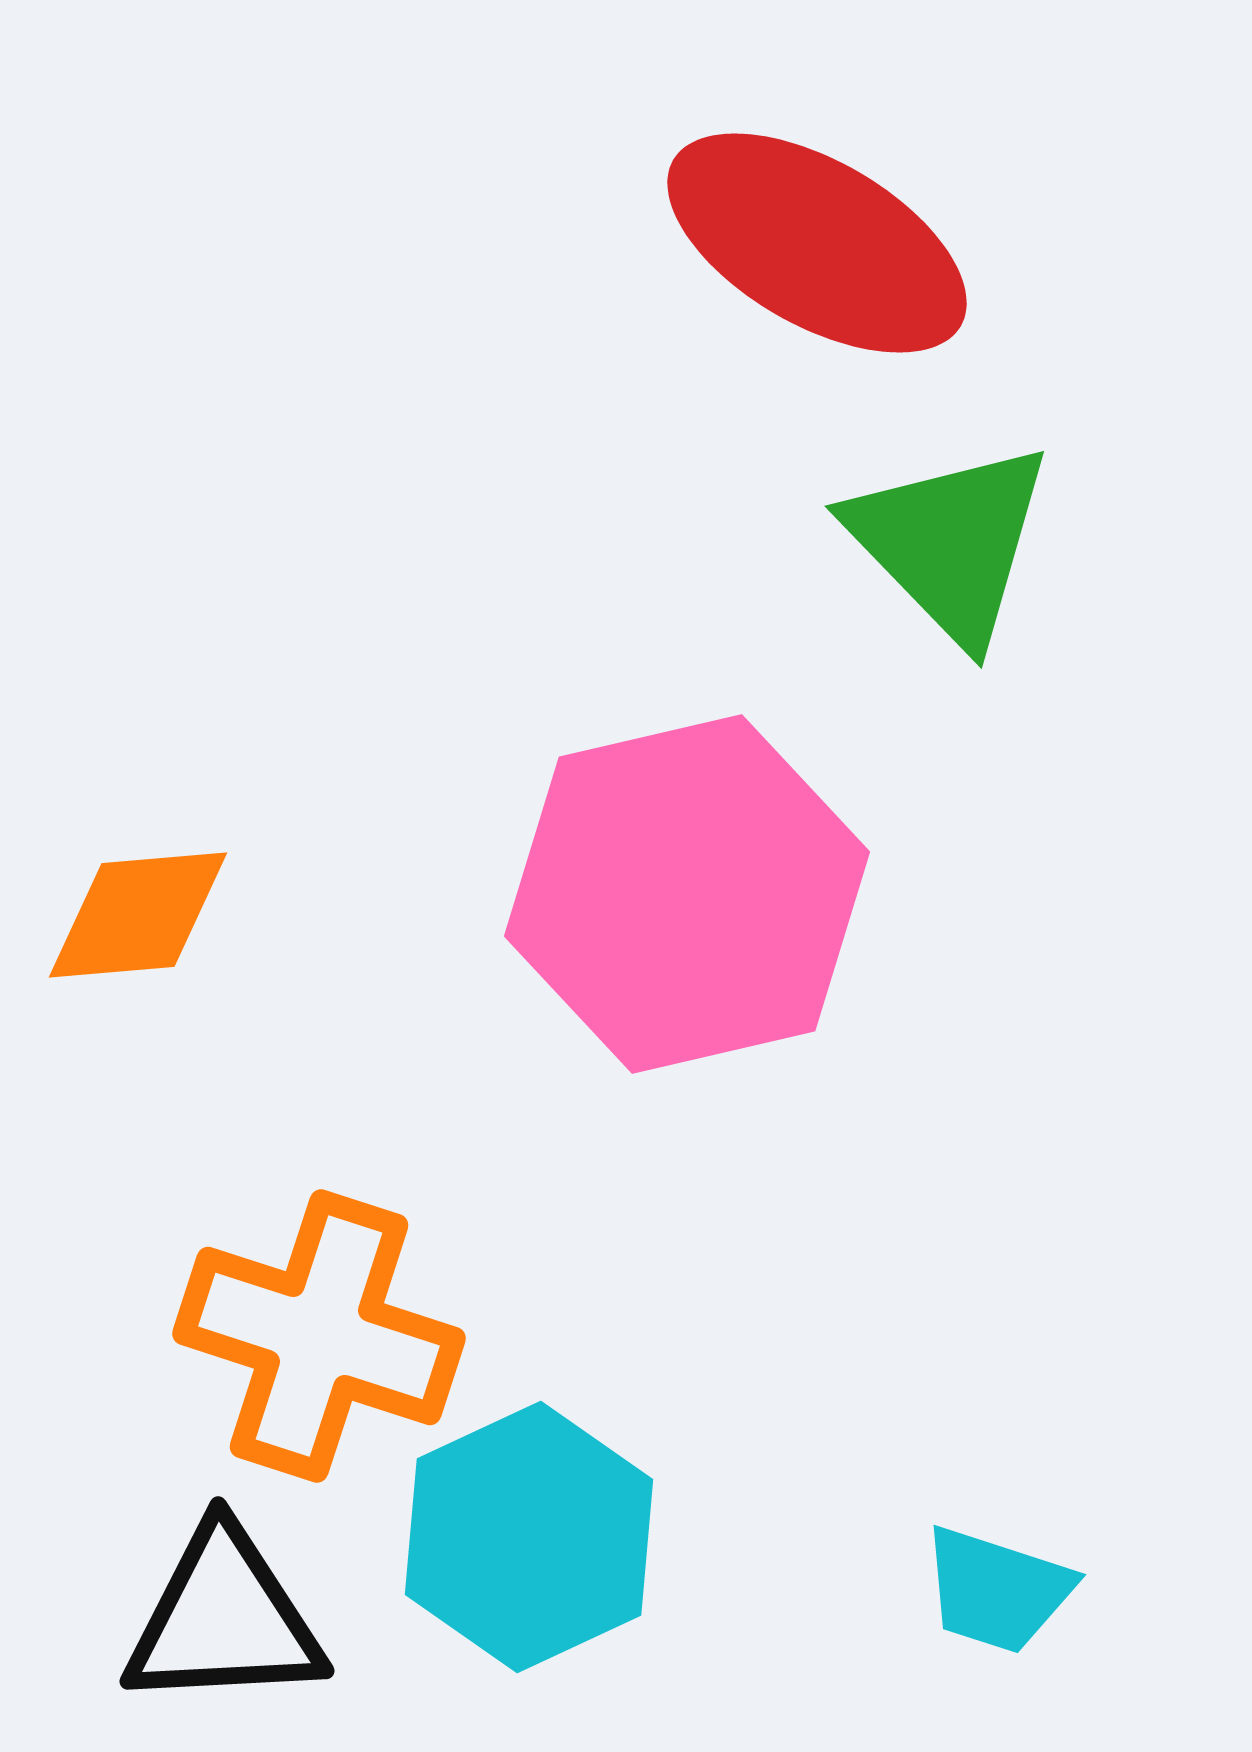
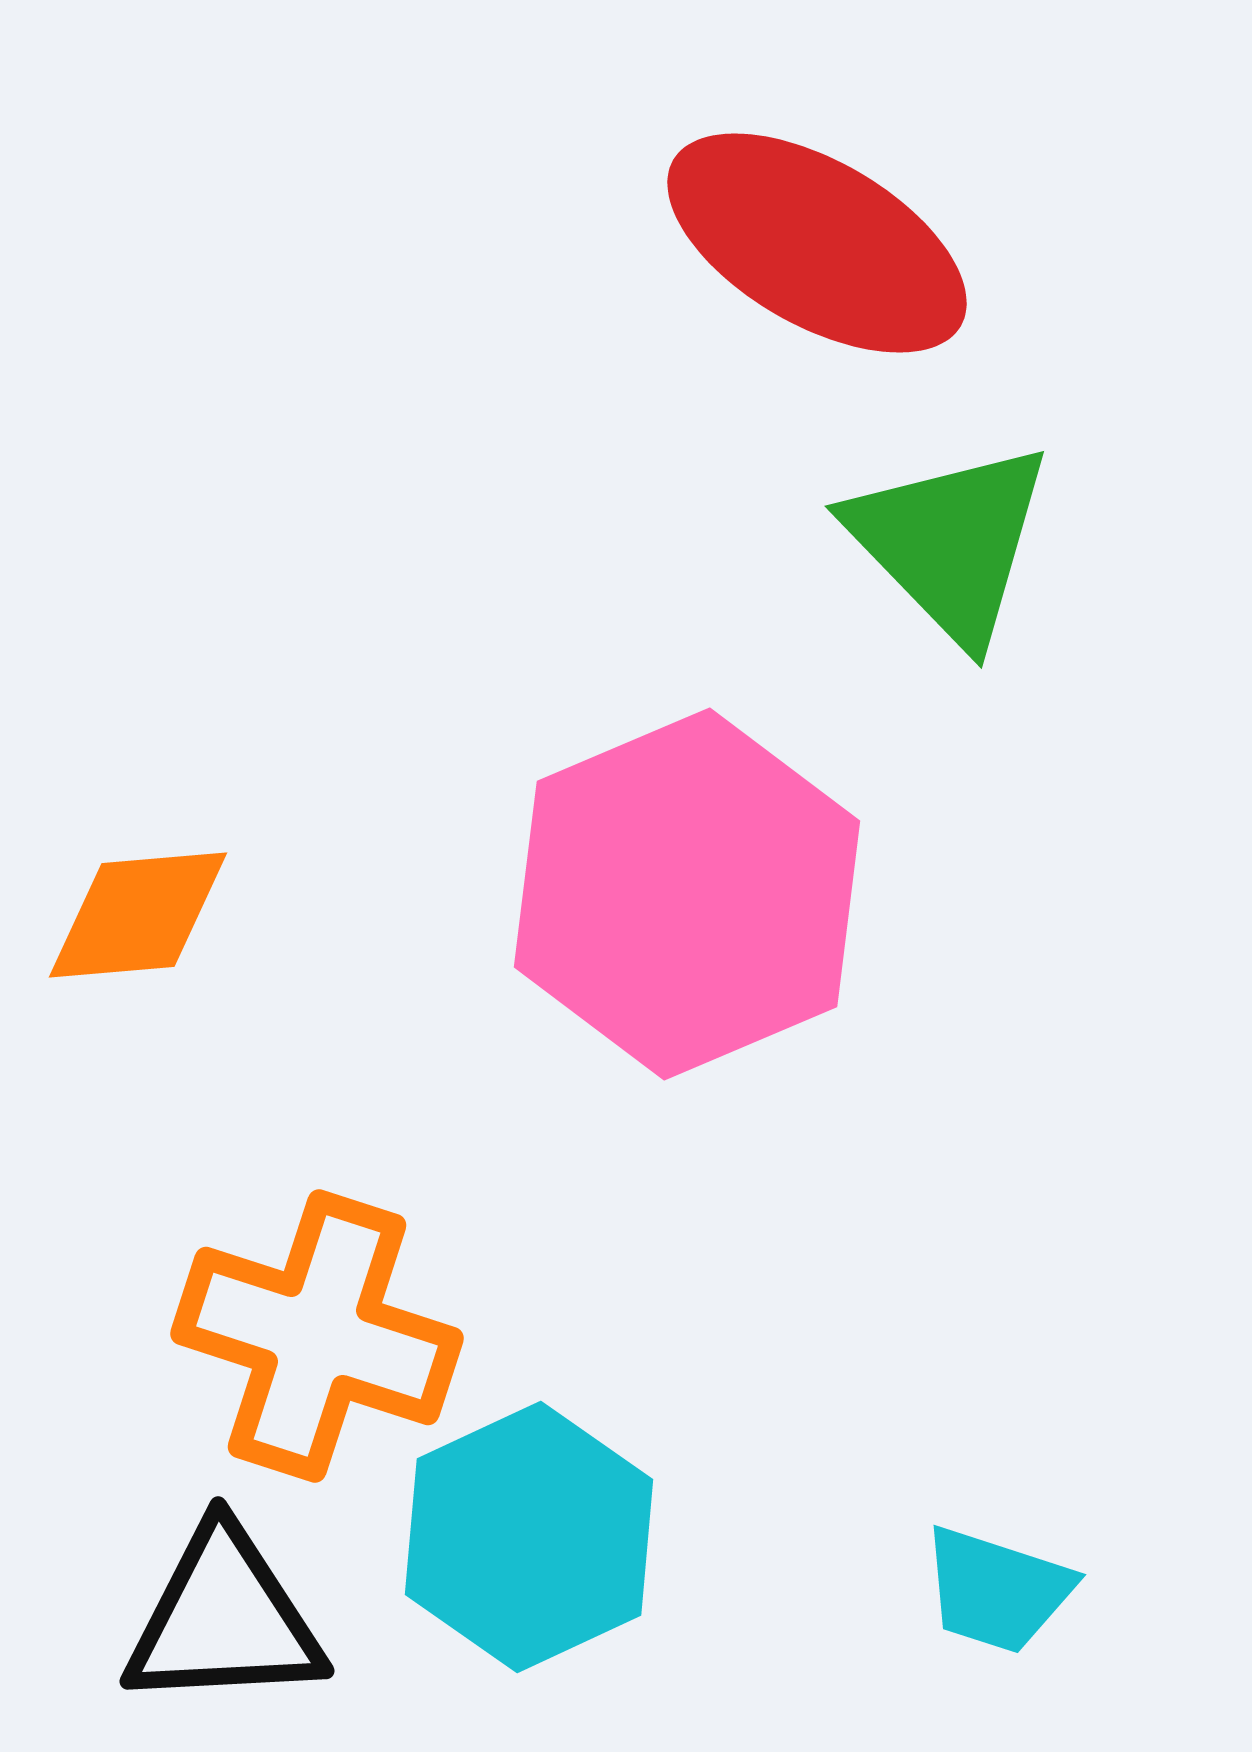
pink hexagon: rotated 10 degrees counterclockwise
orange cross: moved 2 px left
